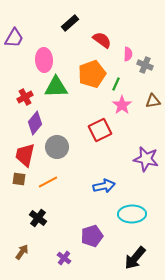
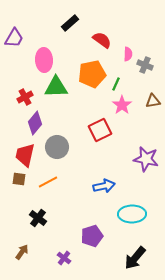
orange pentagon: rotated 8 degrees clockwise
